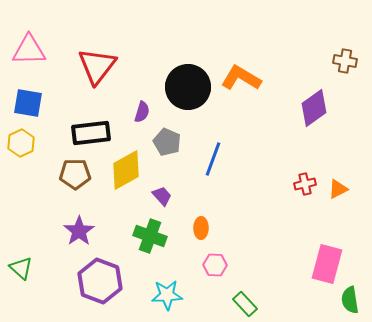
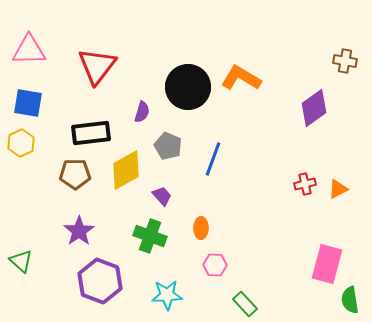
gray pentagon: moved 1 px right, 4 px down
green triangle: moved 7 px up
